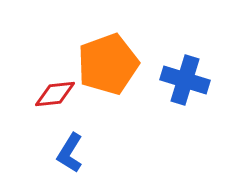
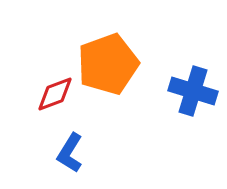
blue cross: moved 8 px right, 11 px down
red diamond: rotated 15 degrees counterclockwise
